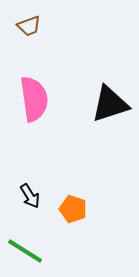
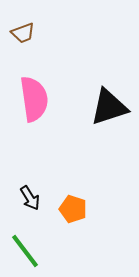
brown trapezoid: moved 6 px left, 7 px down
black triangle: moved 1 px left, 3 px down
black arrow: moved 2 px down
green line: rotated 21 degrees clockwise
